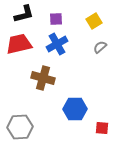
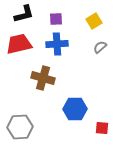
blue cross: rotated 25 degrees clockwise
